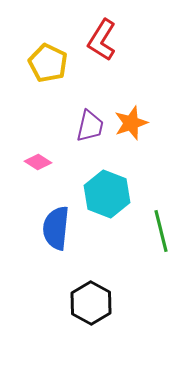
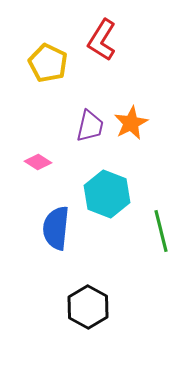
orange star: rotated 8 degrees counterclockwise
black hexagon: moved 3 px left, 4 px down
